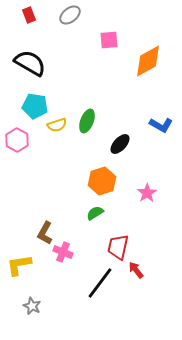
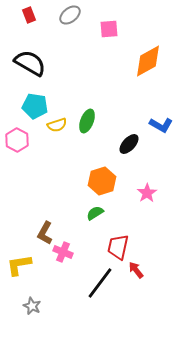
pink square: moved 11 px up
black ellipse: moved 9 px right
